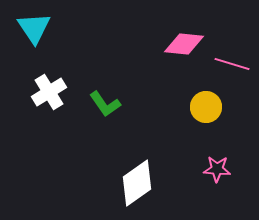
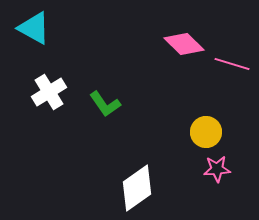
cyan triangle: rotated 27 degrees counterclockwise
pink diamond: rotated 39 degrees clockwise
yellow circle: moved 25 px down
pink star: rotated 8 degrees counterclockwise
white diamond: moved 5 px down
